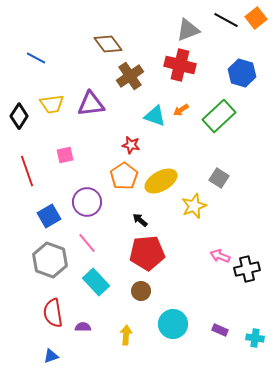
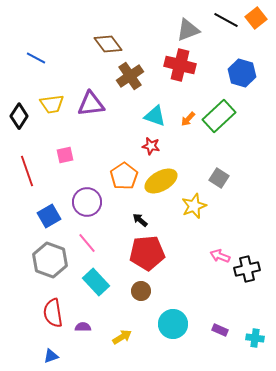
orange arrow: moved 7 px right, 9 px down; rotated 14 degrees counterclockwise
red star: moved 20 px right, 1 px down
yellow arrow: moved 4 px left, 2 px down; rotated 54 degrees clockwise
